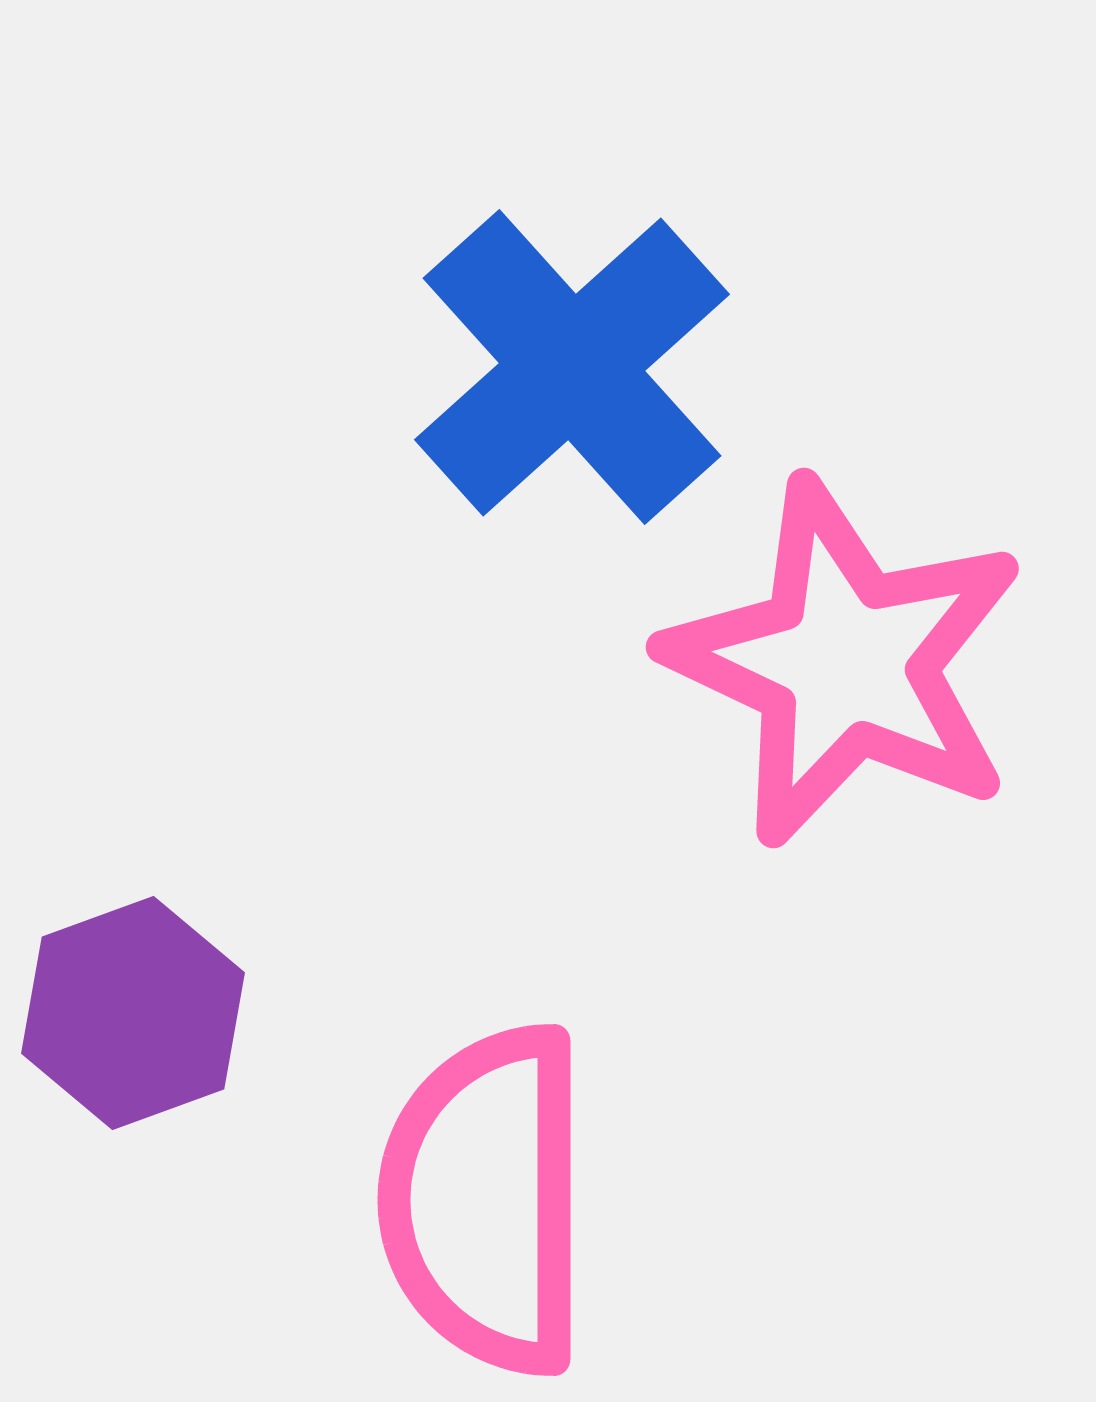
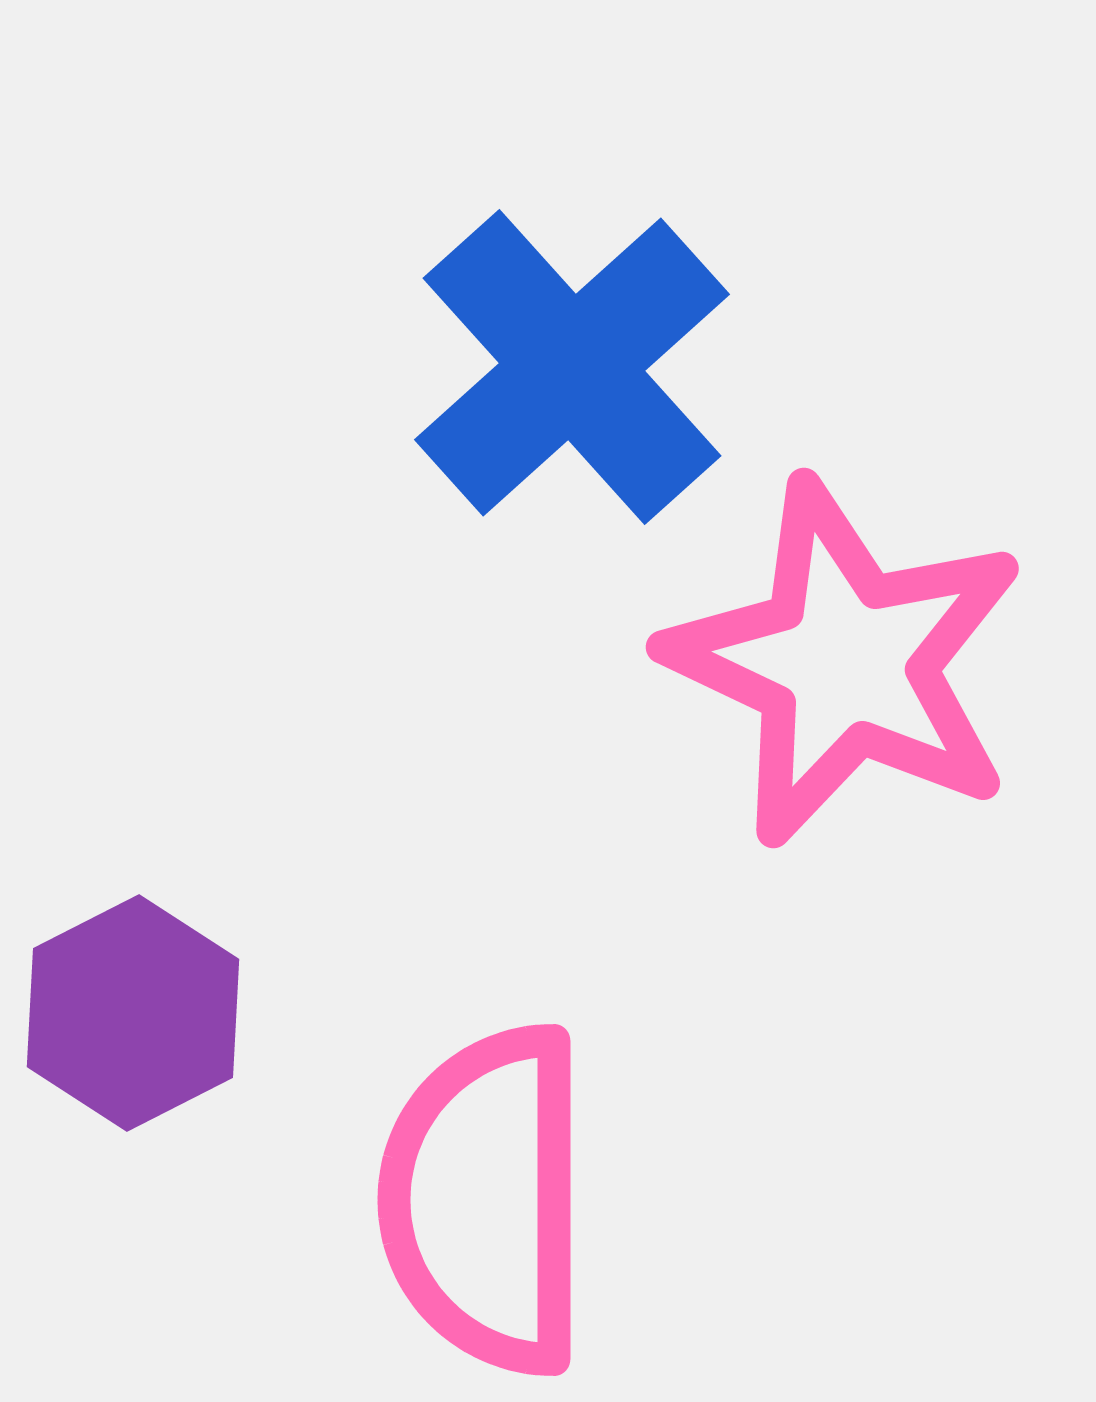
purple hexagon: rotated 7 degrees counterclockwise
